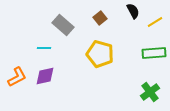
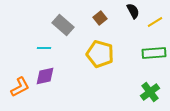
orange L-shape: moved 3 px right, 10 px down
